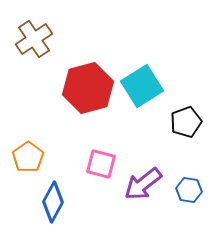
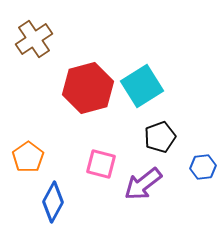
black pentagon: moved 26 px left, 15 px down
blue hexagon: moved 14 px right, 23 px up; rotated 15 degrees counterclockwise
